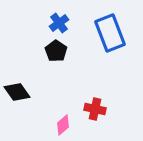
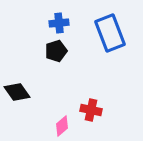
blue cross: rotated 30 degrees clockwise
black pentagon: rotated 20 degrees clockwise
red cross: moved 4 px left, 1 px down
pink diamond: moved 1 px left, 1 px down
